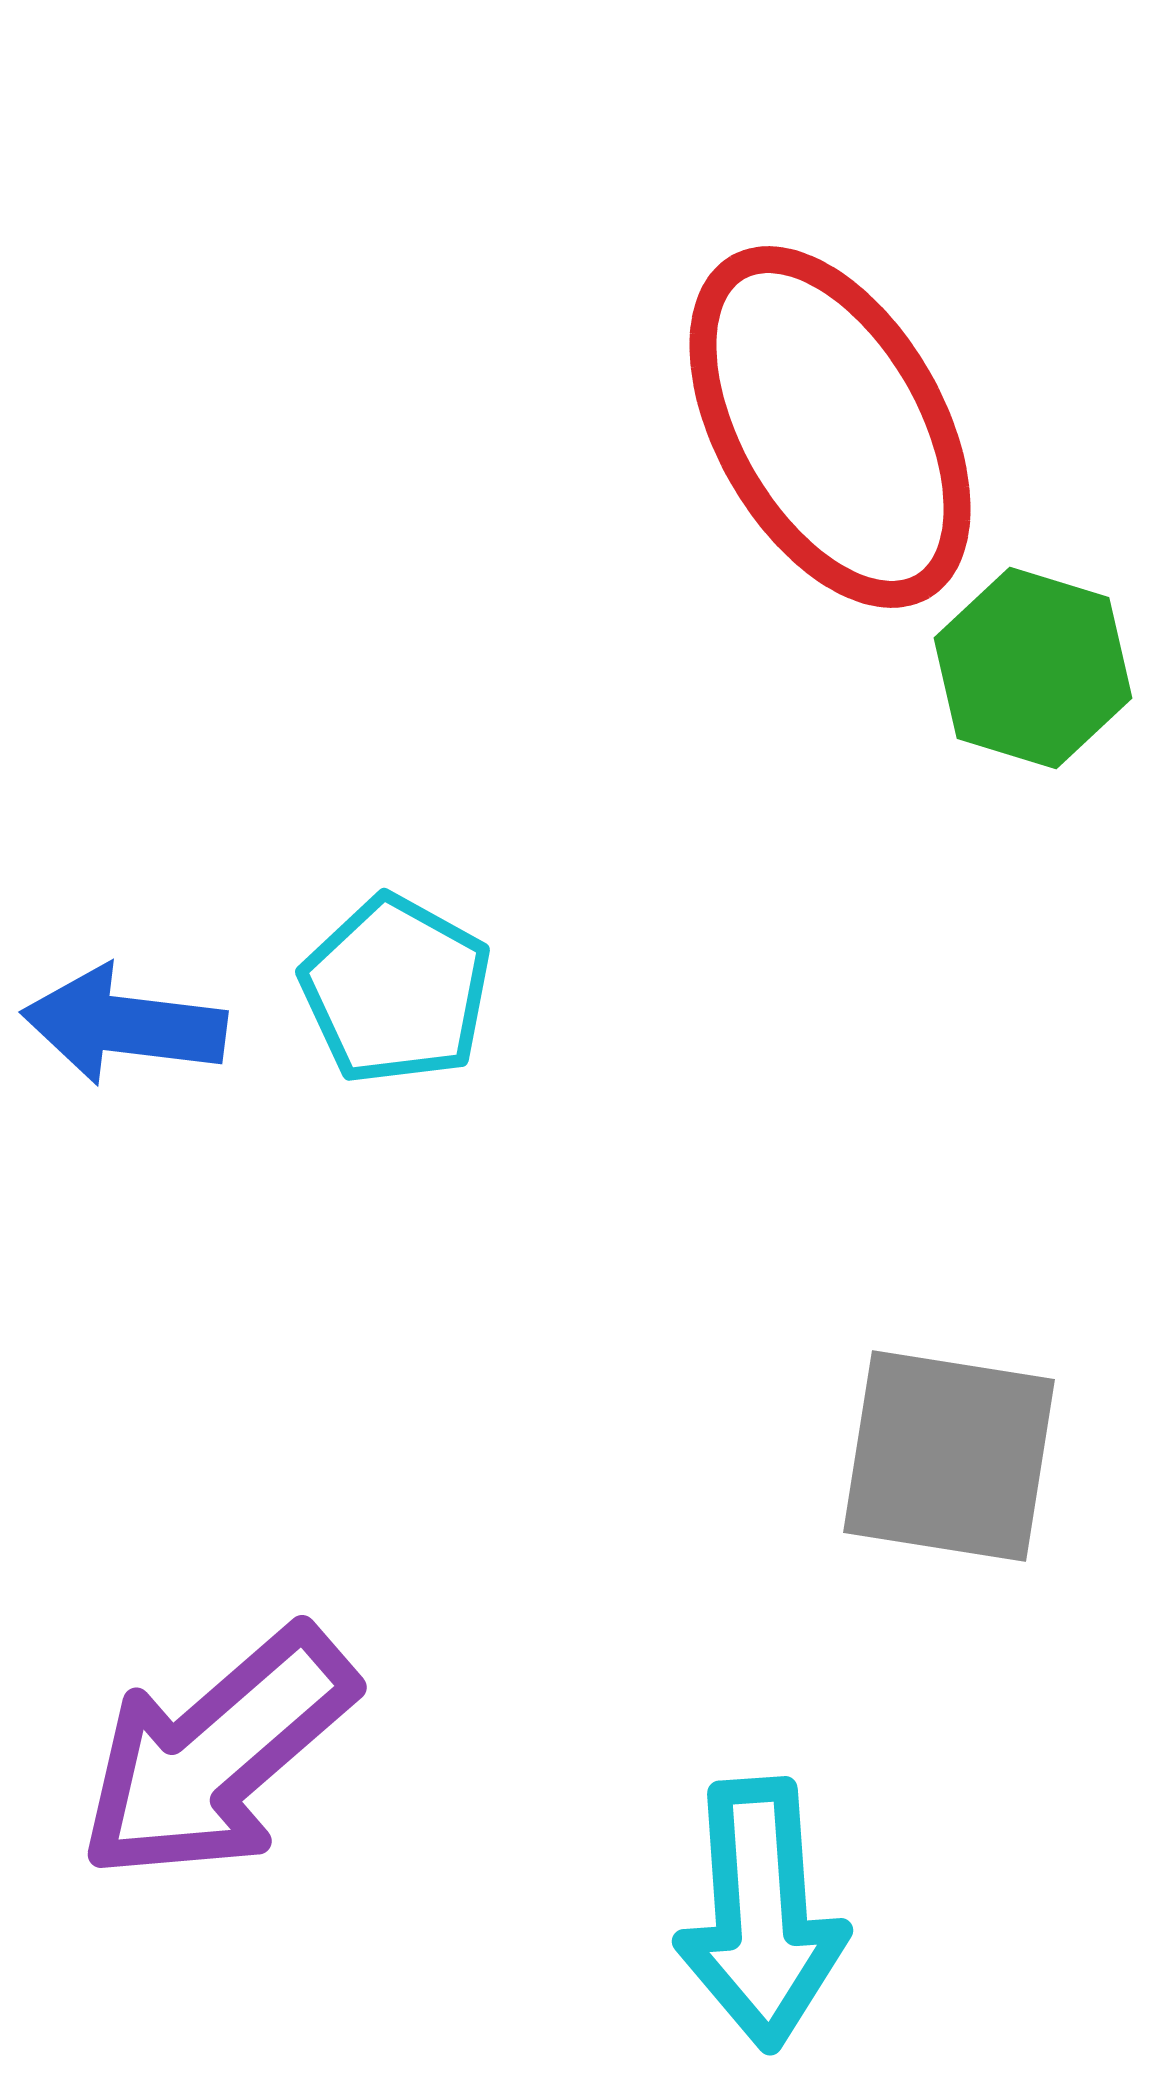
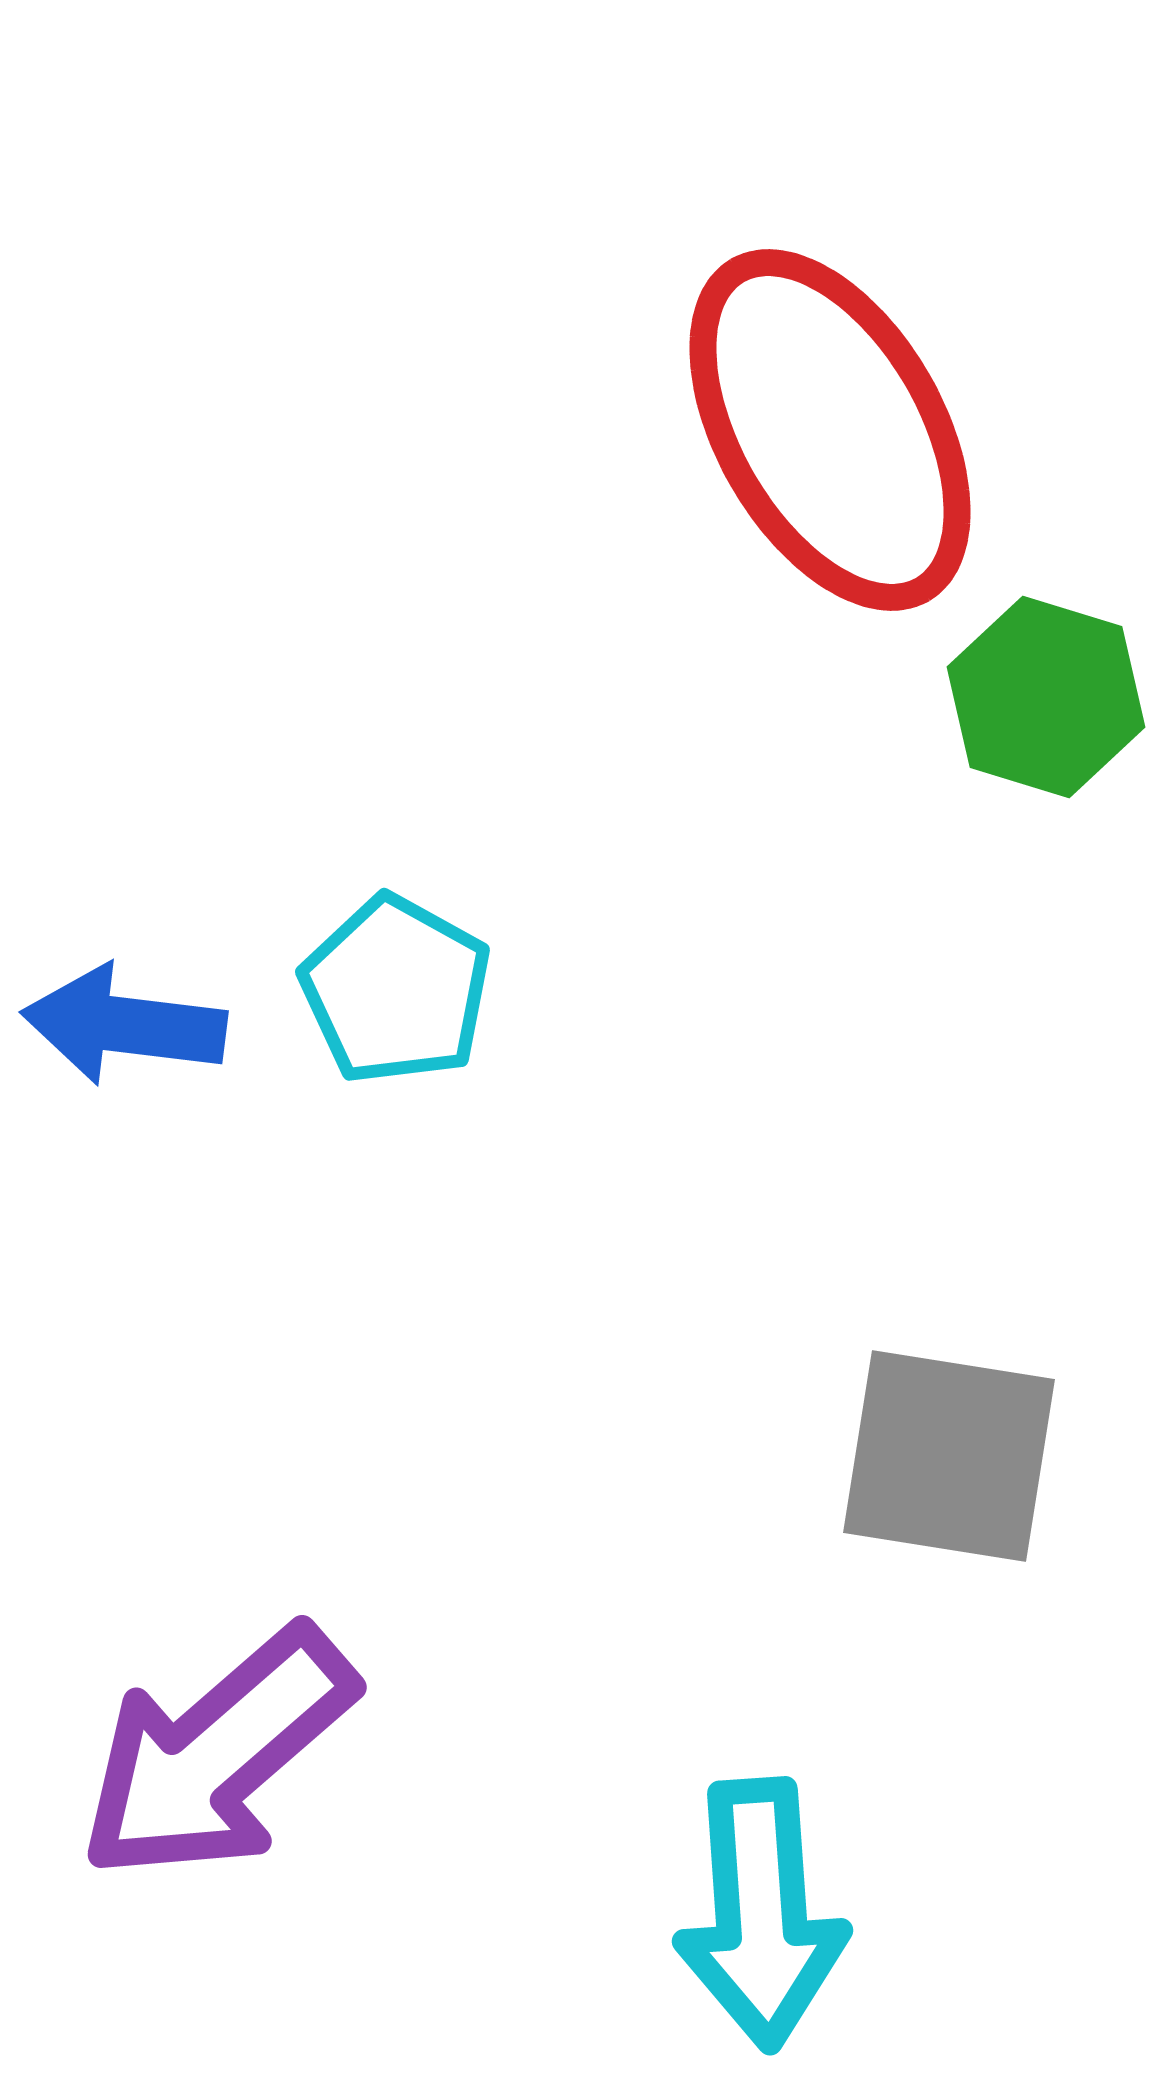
red ellipse: moved 3 px down
green hexagon: moved 13 px right, 29 px down
